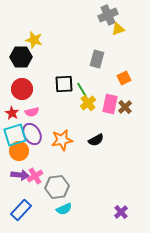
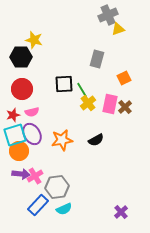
red star: moved 1 px right, 2 px down; rotated 24 degrees clockwise
purple arrow: moved 1 px right, 1 px up
blue rectangle: moved 17 px right, 5 px up
